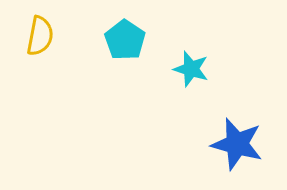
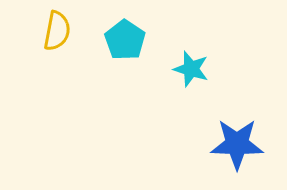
yellow semicircle: moved 17 px right, 5 px up
blue star: rotated 14 degrees counterclockwise
